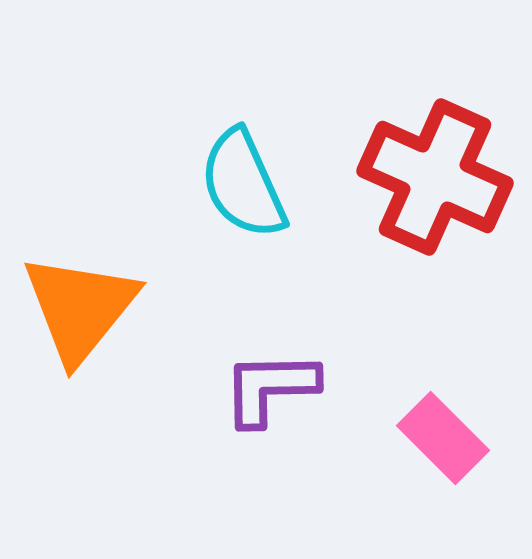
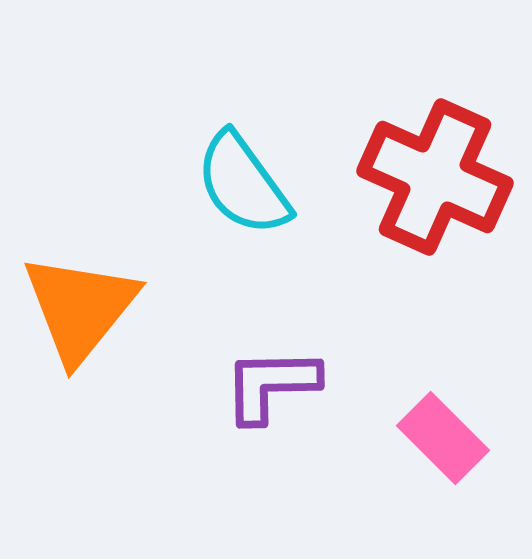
cyan semicircle: rotated 12 degrees counterclockwise
purple L-shape: moved 1 px right, 3 px up
